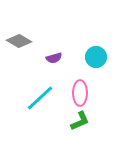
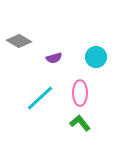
green L-shape: moved 2 px down; rotated 105 degrees counterclockwise
